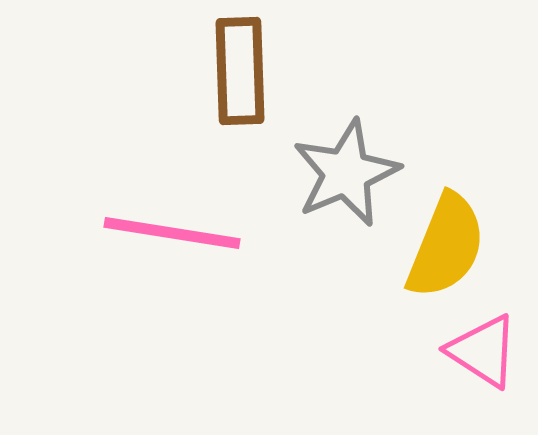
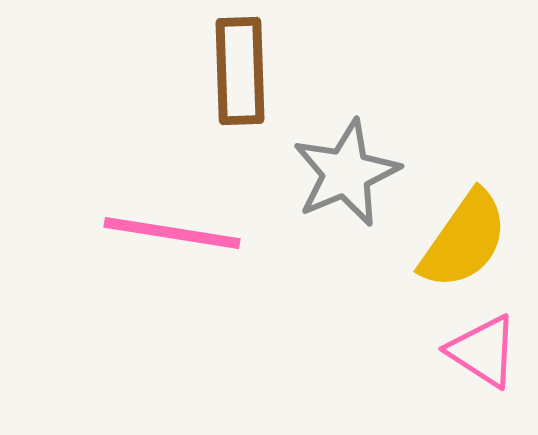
yellow semicircle: moved 18 px right, 6 px up; rotated 13 degrees clockwise
